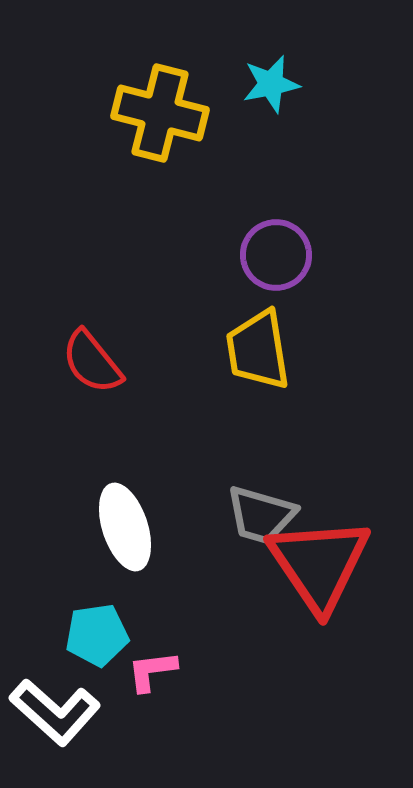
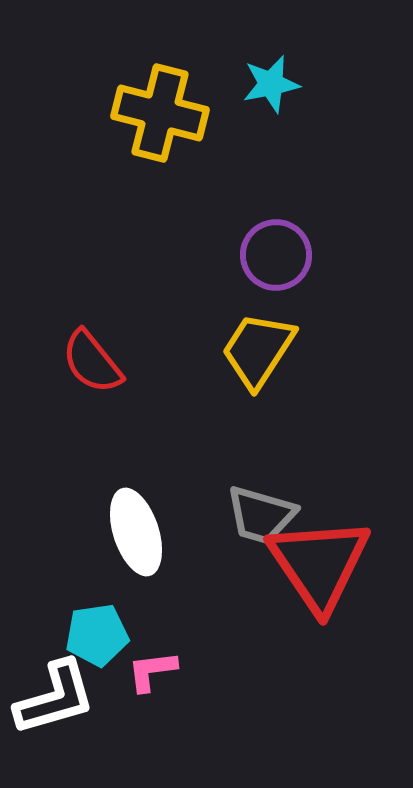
yellow trapezoid: rotated 42 degrees clockwise
white ellipse: moved 11 px right, 5 px down
white L-shape: moved 14 px up; rotated 58 degrees counterclockwise
